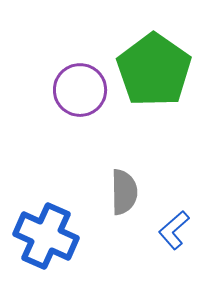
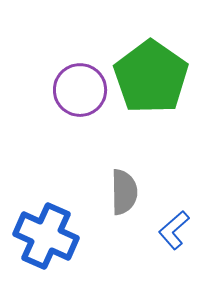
green pentagon: moved 3 px left, 7 px down
